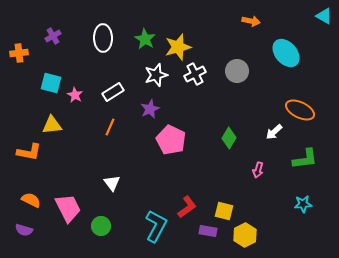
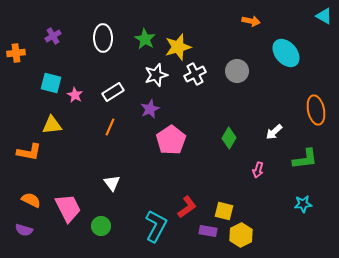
orange cross: moved 3 px left
orange ellipse: moved 16 px right; rotated 52 degrees clockwise
pink pentagon: rotated 12 degrees clockwise
yellow hexagon: moved 4 px left
